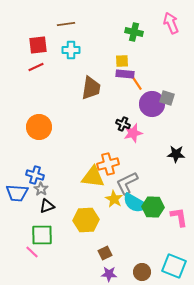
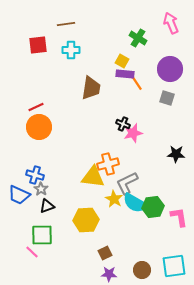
green cross: moved 4 px right, 6 px down; rotated 18 degrees clockwise
yellow square: rotated 32 degrees clockwise
red line: moved 40 px down
purple circle: moved 18 px right, 35 px up
blue trapezoid: moved 2 px right, 2 px down; rotated 20 degrees clockwise
green hexagon: rotated 10 degrees counterclockwise
cyan square: rotated 30 degrees counterclockwise
brown circle: moved 2 px up
